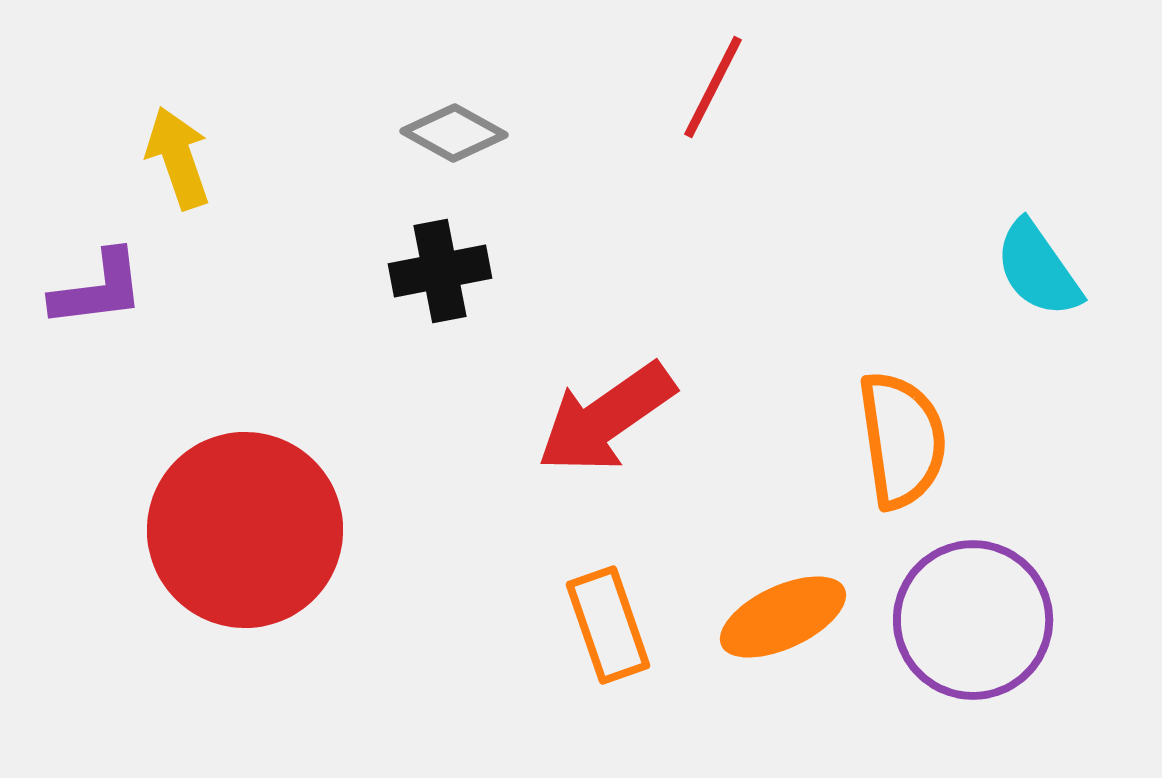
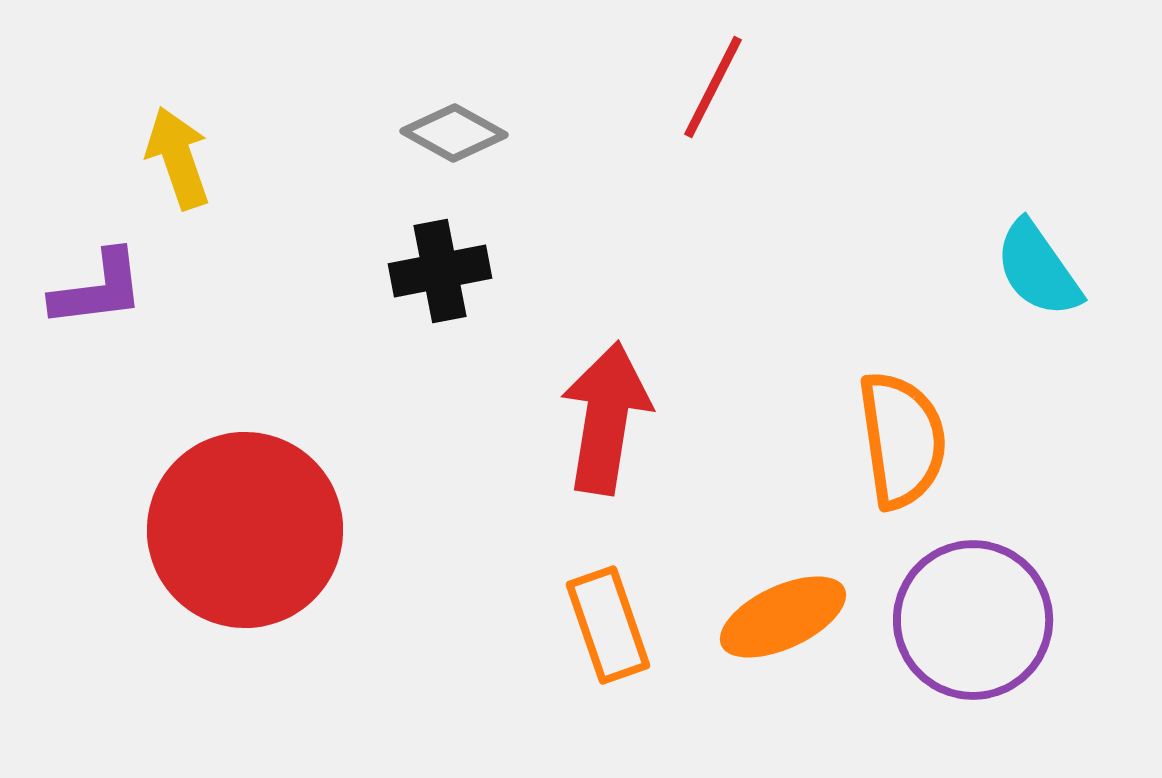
red arrow: rotated 134 degrees clockwise
